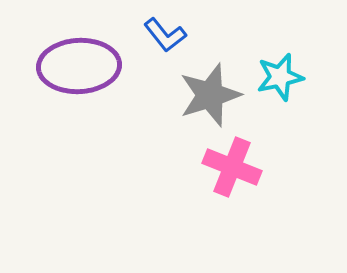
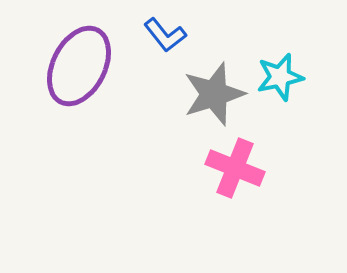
purple ellipse: rotated 60 degrees counterclockwise
gray star: moved 4 px right, 1 px up
pink cross: moved 3 px right, 1 px down
